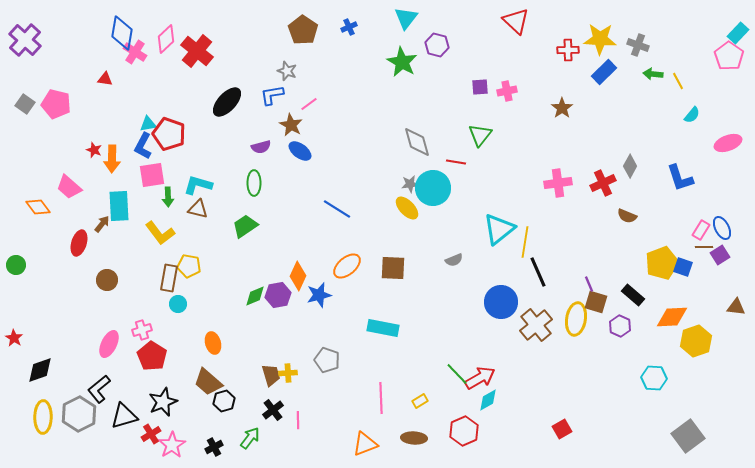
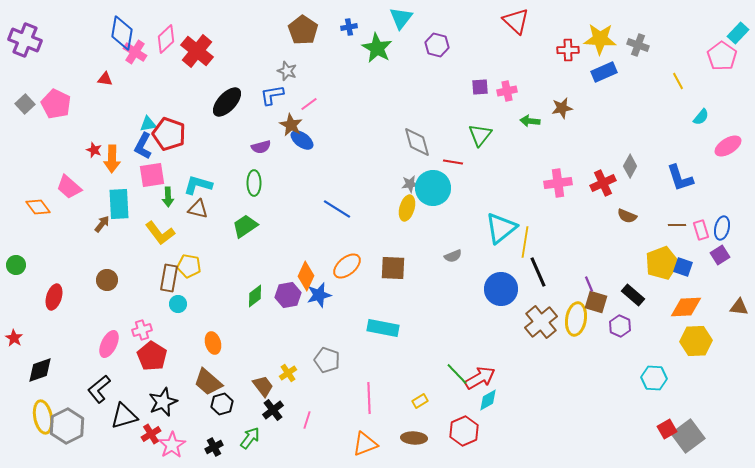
cyan triangle at (406, 18): moved 5 px left
blue cross at (349, 27): rotated 14 degrees clockwise
purple cross at (25, 40): rotated 20 degrees counterclockwise
pink pentagon at (729, 56): moved 7 px left
green star at (402, 62): moved 25 px left, 14 px up
blue rectangle at (604, 72): rotated 20 degrees clockwise
green arrow at (653, 74): moved 123 px left, 47 px down
gray square at (25, 104): rotated 12 degrees clockwise
pink pentagon at (56, 104): rotated 12 degrees clockwise
brown star at (562, 108): rotated 25 degrees clockwise
cyan semicircle at (692, 115): moved 9 px right, 2 px down
pink ellipse at (728, 143): moved 3 px down; rotated 12 degrees counterclockwise
blue ellipse at (300, 151): moved 2 px right, 11 px up
red line at (456, 162): moved 3 px left
cyan rectangle at (119, 206): moved 2 px up
yellow ellipse at (407, 208): rotated 60 degrees clockwise
blue ellipse at (722, 228): rotated 40 degrees clockwise
cyan triangle at (499, 229): moved 2 px right, 1 px up
pink rectangle at (701, 230): rotated 48 degrees counterclockwise
red ellipse at (79, 243): moved 25 px left, 54 px down
brown line at (704, 247): moved 27 px left, 22 px up
gray semicircle at (454, 260): moved 1 px left, 4 px up
orange diamond at (298, 276): moved 8 px right
purple hexagon at (278, 295): moved 10 px right
green diamond at (255, 296): rotated 15 degrees counterclockwise
blue circle at (501, 302): moved 13 px up
brown triangle at (736, 307): moved 3 px right
orange diamond at (672, 317): moved 14 px right, 10 px up
brown cross at (536, 325): moved 5 px right, 3 px up
yellow hexagon at (696, 341): rotated 16 degrees clockwise
yellow cross at (288, 373): rotated 30 degrees counterclockwise
brown trapezoid at (271, 375): moved 8 px left, 11 px down; rotated 20 degrees counterclockwise
pink line at (381, 398): moved 12 px left
black hexagon at (224, 401): moved 2 px left, 3 px down
gray hexagon at (79, 414): moved 12 px left, 12 px down
yellow ellipse at (43, 417): rotated 12 degrees counterclockwise
pink line at (298, 420): moved 9 px right; rotated 18 degrees clockwise
red square at (562, 429): moved 105 px right
